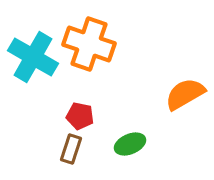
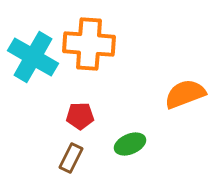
orange cross: rotated 15 degrees counterclockwise
orange semicircle: rotated 9 degrees clockwise
red pentagon: rotated 12 degrees counterclockwise
brown rectangle: moved 9 px down; rotated 8 degrees clockwise
